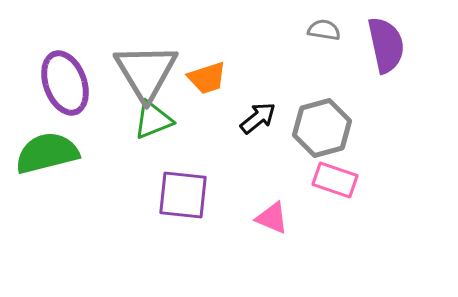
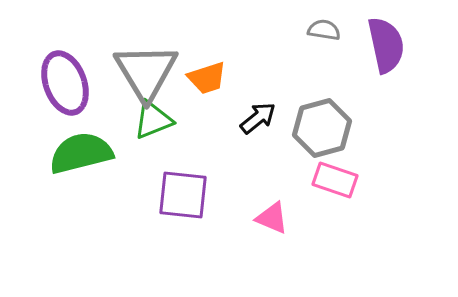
green semicircle: moved 34 px right
